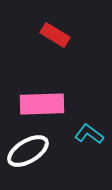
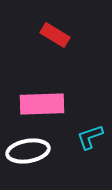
cyan L-shape: moved 1 px right, 3 px down; rotated 56 degrees counterclockwise
white ellipse: rotated 21 degrees clockwise
